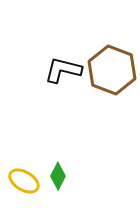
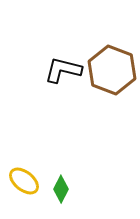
green diamond: moved 3 px right, 13 px down
yellow ellipse: rotated 8 degrees clockwise
